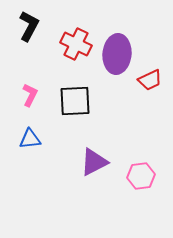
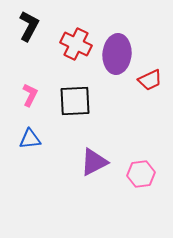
pink hexagon: moved 2 px up
